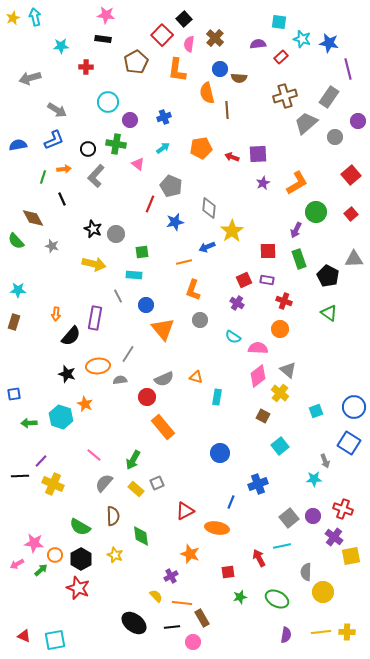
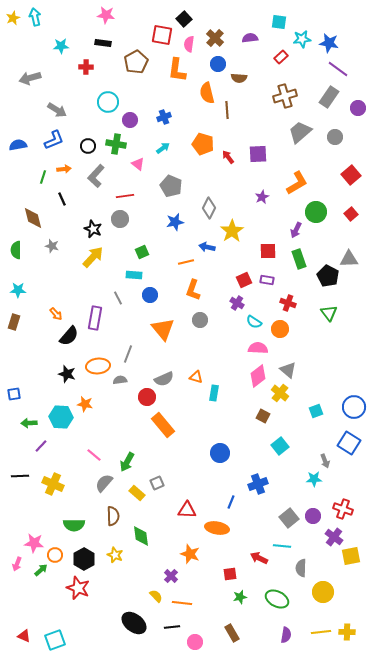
red square at (162, 35): rotated 35 degrees counterclockwise
black rectangle at (103, 39): moved 4 px down
cyan star at (302, 39): rotated 24 degrees counterclockwise
purple semicircle at (258, 44): moved 8 px left, 6 px up
blue circle at (220, 69): moved 2 px left, 5 px up
purple line at (348, 69): moved 10 px left; rotated 40 degrees counterclockwise
purple circle at (358, 121): moved 13 px up
gray trapezoid at (306, 123): moved 6 px left, 9 px down
orange pentagon at (201, 148): moved 2 px right, 4 px up; rotated 25 degrees clockwise
black circle at (88, 149): moved 3 px up
red arrow at (232, 157): moved 4 px left; rotated 32 degrees clockwise
purple star at (263, 183): moved 1 px left, 14 px down
red line at (150, 204): moved 25 px left, 8 px up; rotated 60 degrees clockwise
gray diamond at (209, 208): rotated 20 degrees clockwise
brown diamond at (33, 218): rotated 15 degrees clockwise
gray circle at (116, 234): moved 4 px right, 15 px up
green semicircle at (16, 241): moved 9 px down; rotated 42 degrees clockwise
blue arrow at (207, 247): rotated 35 degrees clockwise
green square at (142, 252): rotated 16 degrees counterclockwise
gray triangle at (354, 259): moved 5 px left
orange line at (184, 262): moved 2 px right
yellow arrow at (94, 264): moved 1 px left, 7 px up; rotated 60 degrees counterclockwise
gray line at (118, 296): moved 2 px down
red cross at (284, 301): moved 4 px right, 2 px down
blue circle at (146, 305): moved 4 px right, 10 px up
green triangle at (329, 313): rotated 18 degrees clockwise
orange arrow at (56, 314): rotated 48 degrees counterclockwise
black semicircle at (71, 336): moved 2 px left
cyan semicircle at (233, 337): moved 21 px right, 15 px up
gray line at (128, 354): rotated 12 degrees counterclockwise
cyan rectangle at (217, 397): moved 3 px left, 4 px up
orange star at (85, 404): rotated 14 degrees counterclockwise
cyan hexagon at (61, 417): rotated 15 degrees counterclockwise
orange rectangle at (163, 427): moved 2 px up
green arrow at (133, 460): moved 6 px left, 2 px down
purple line at (41, 461): moved 15 px up
yellow rectangle at (136, 489): moved 1 px right, 4 px down
red triangle at (185, 511): moved 2 px right, 1 px up; rotated 30 degrees clockwise
green semicircle at (80, 527): moved 6 px left, 2 px up; rotated 30 degrees counterclockwise
cyan line at (282, 546): rotated 18 degrees clockwise
red arrow at (259, 558): rotated 36 degrees counterclockwise
black hexagon at (81, 559): moved 3 px right
pink arrow at (17, 564): rotated 40 degrees counterclockwise
red square at (228, 572): moved 2 px right, 2 px down
gray semicircle at (306, 572): moved 5 px left, 4 px up
purple cross at (171, 576): rotated 16 degrees counterclockwise
brown rectangle at (202, 618): moved 30 px right, 15 px down
cyan square at (55, 640): rotated 10 degrees counterclockwise
pink circle at (193, 642): moved 2 px right
